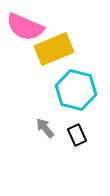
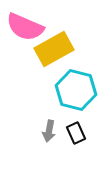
yellow rectangle: rotated 6 degrees counterclockwise
gray arrow: moved 4 px right, 3 px down; rotated 130 degrees counterclockwise
black rectangle: moved 1 px left, 2 px up
